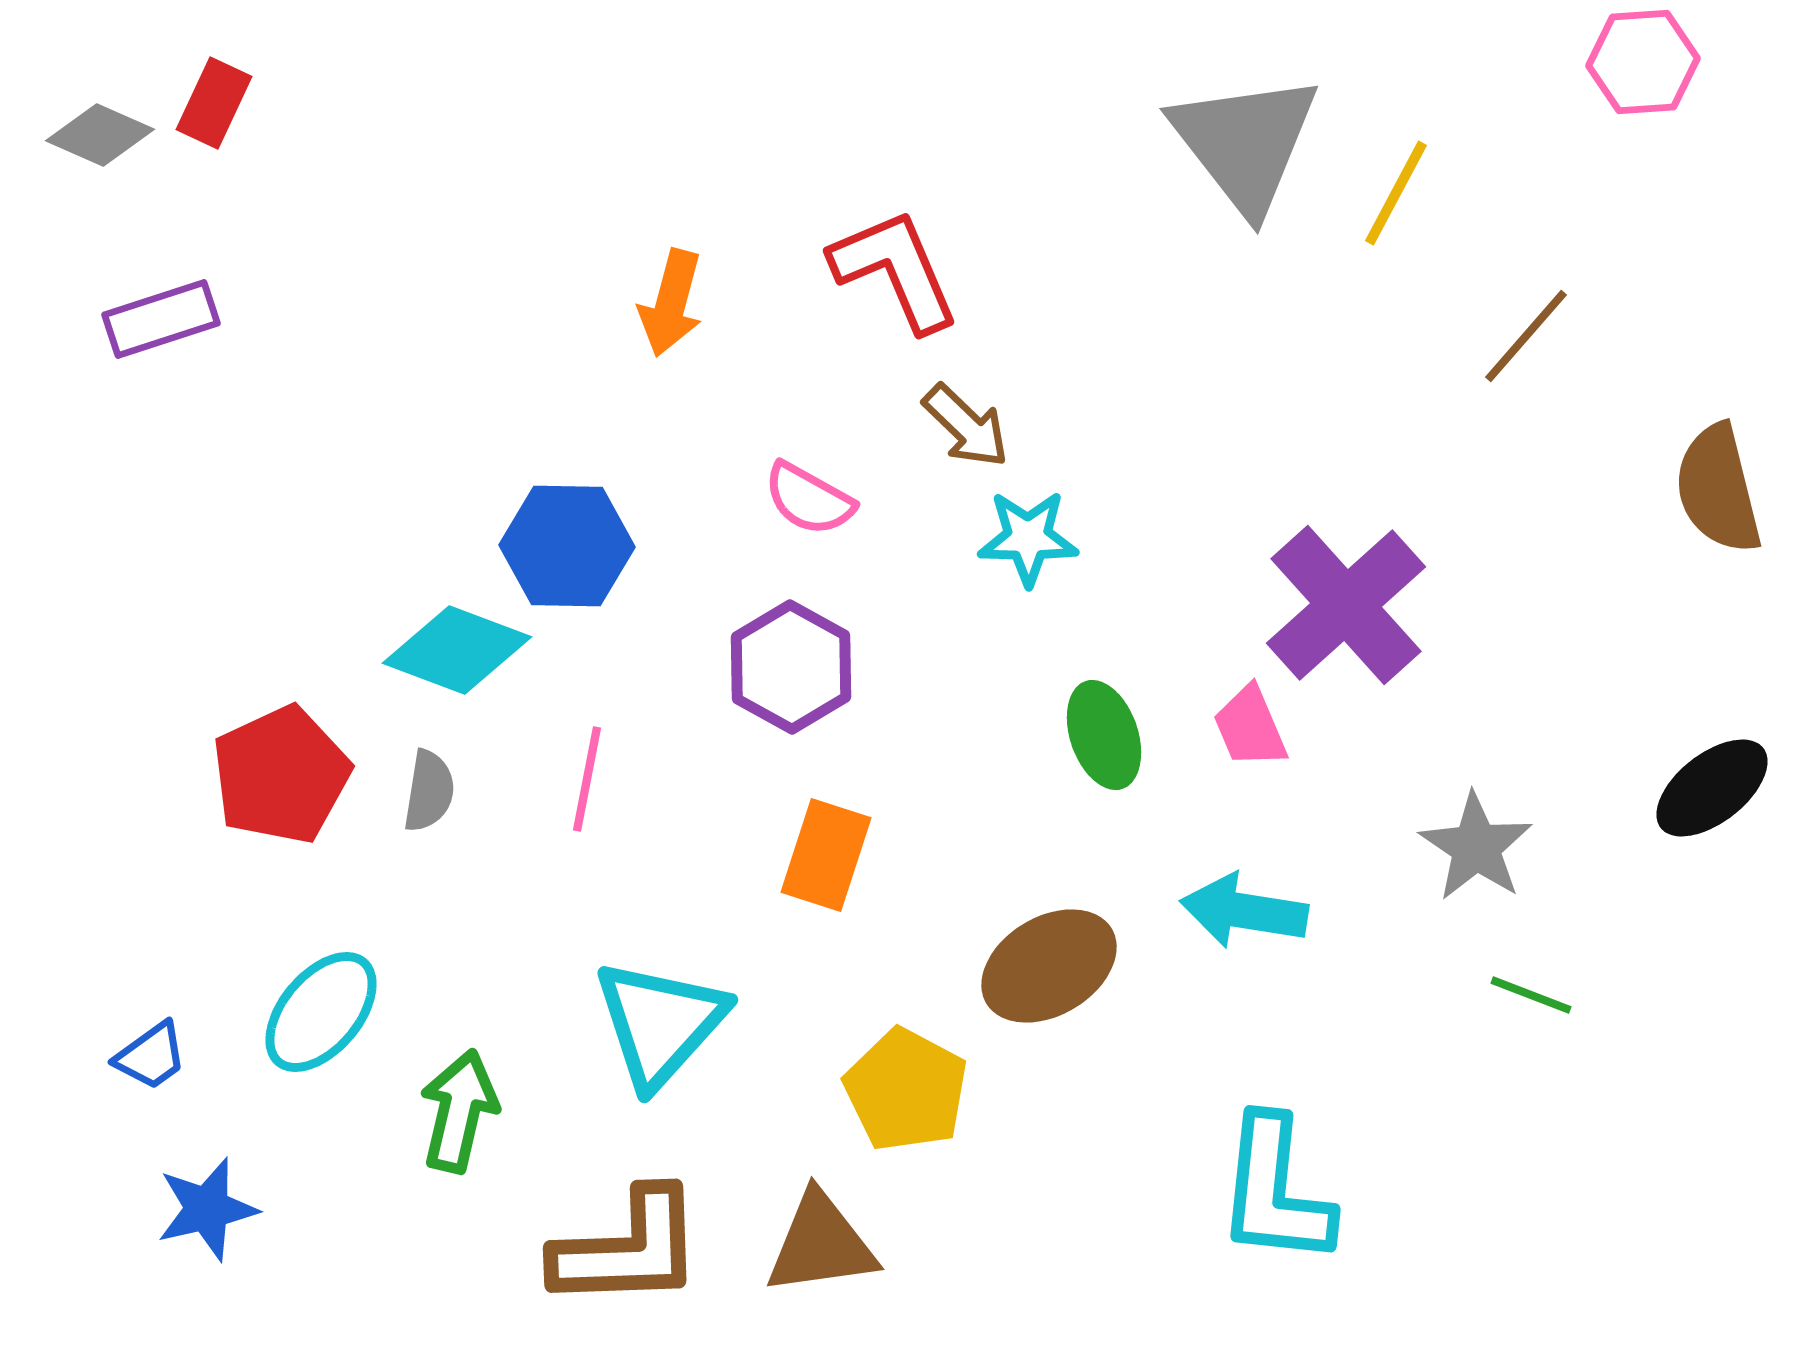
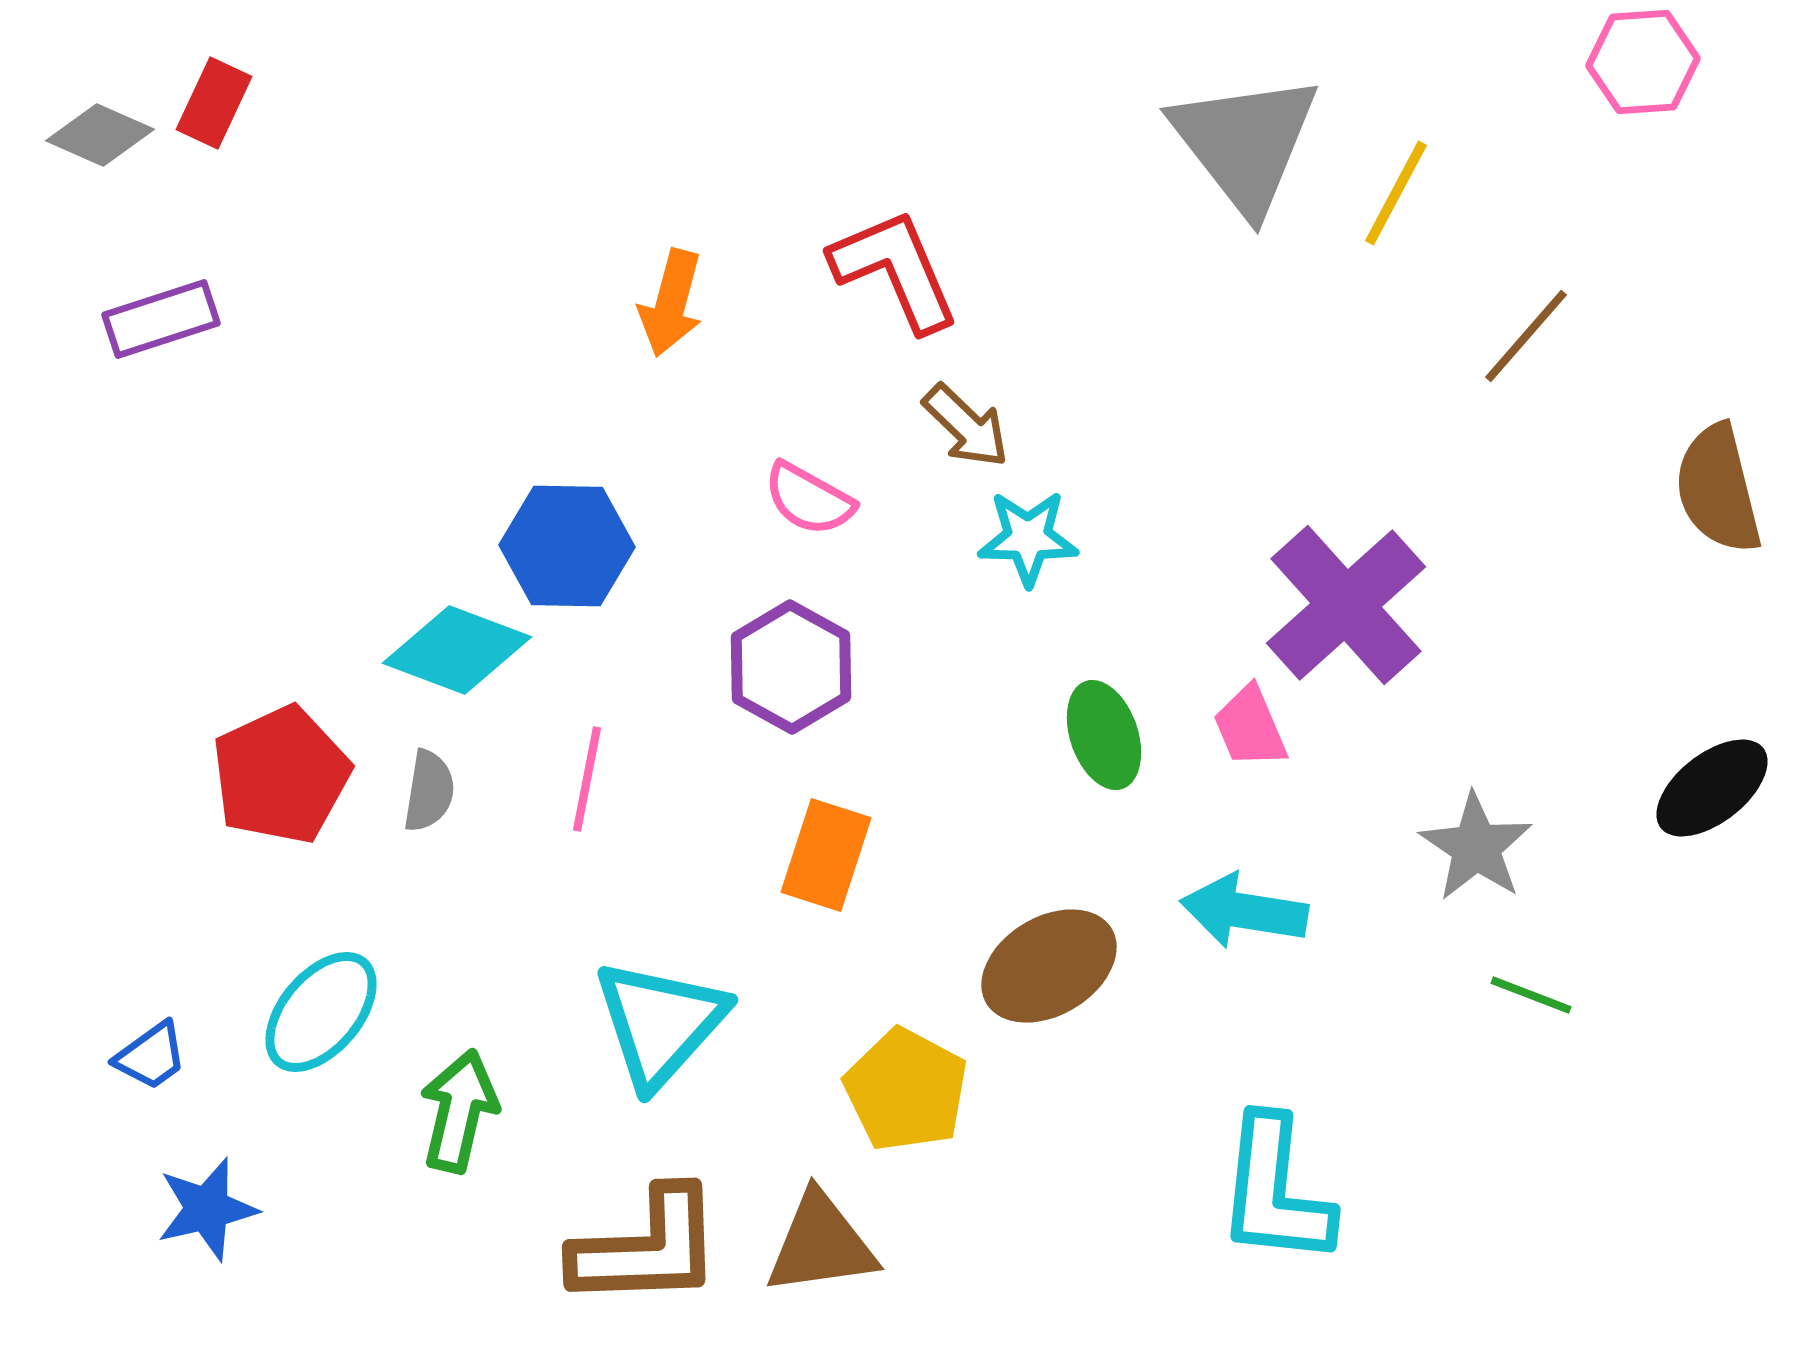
brown L-shape: moved 19 px right, 1 px up
